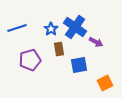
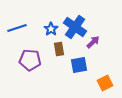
purple arrow: moved 3 px left; rotated 72 degrees counterclockwise
purple pentagon: rotated 20 degrees clockwise
